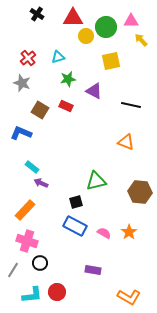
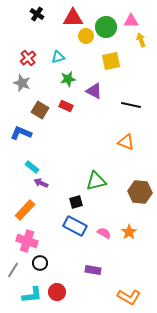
yellow arrow: rotated 24 degrees clockwise
